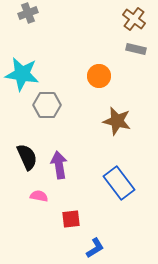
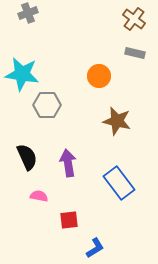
gray rectangle: moved 1 px left, 4 px down
purple arrow: moved 9 px right, 2 px up
red square: moved 2 px left, 1 px down
